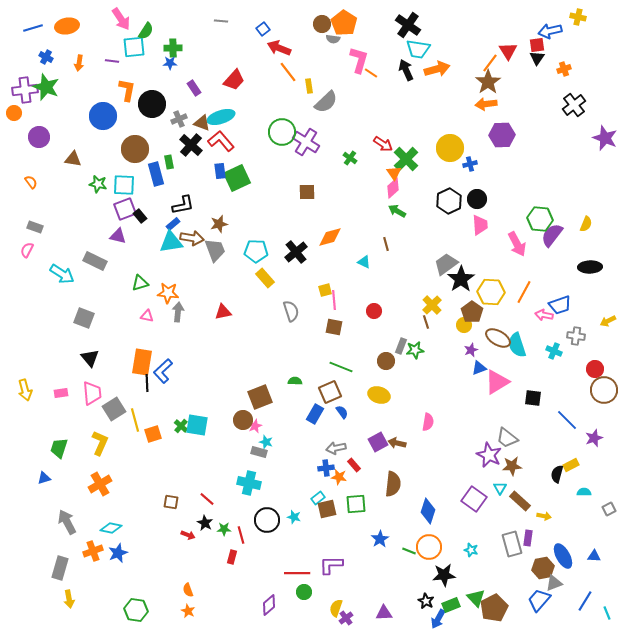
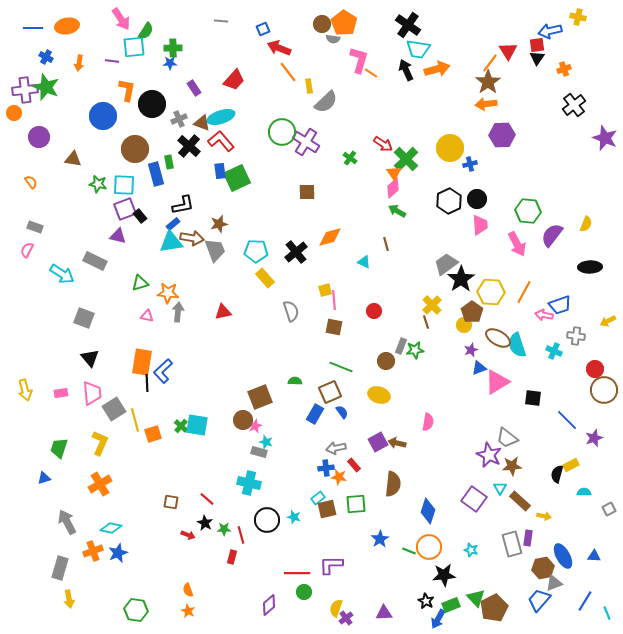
blue line at (33, 28): rotated 18 degrees clockwise
blue square at (263, 29): rotated 16 degrees clockwise
black cross at (191, 145): moved 2 px left, 1 px down
green hexagon at (540, 219): moved 12 px left, 8 px up
